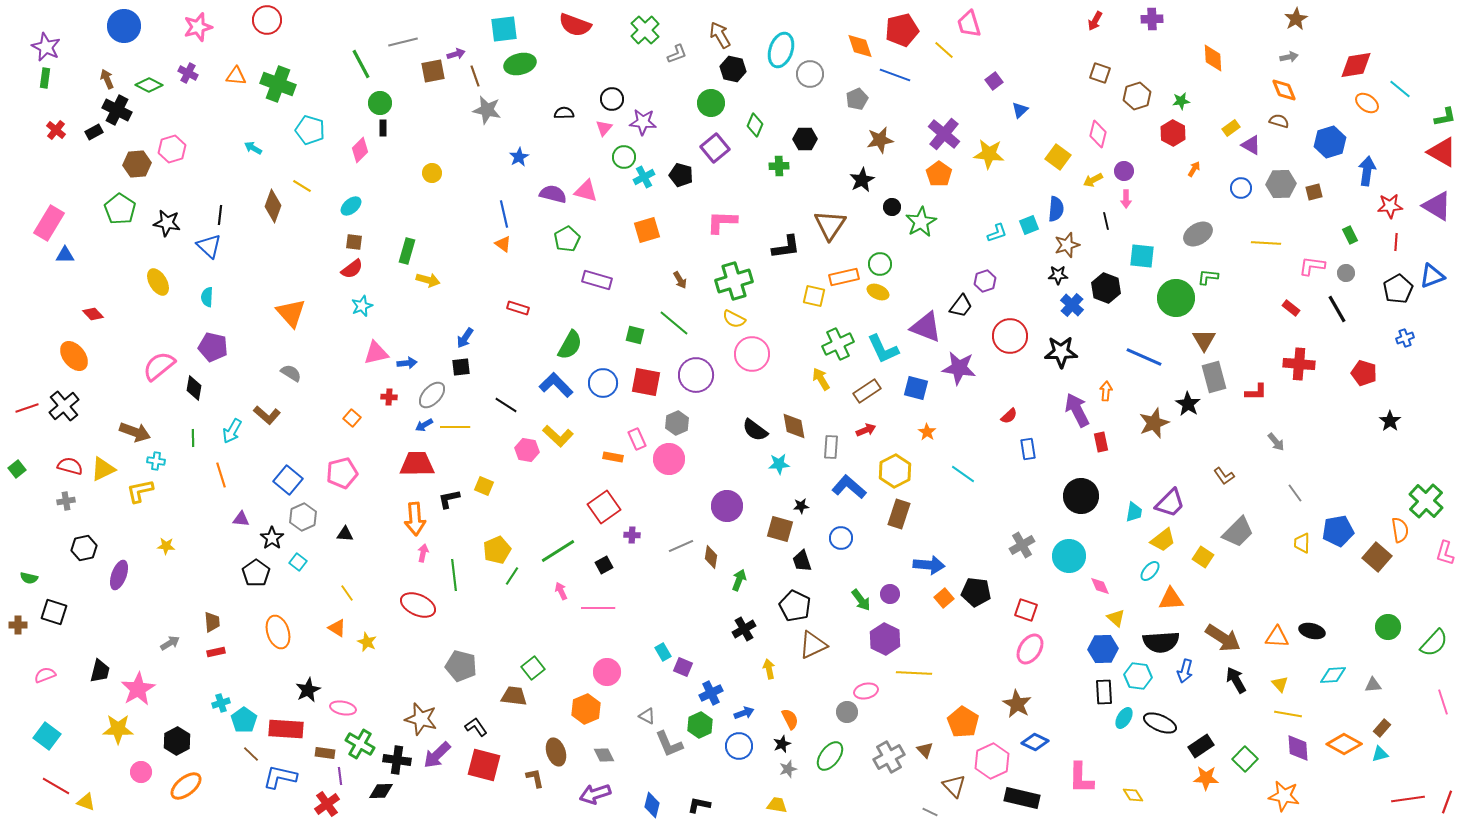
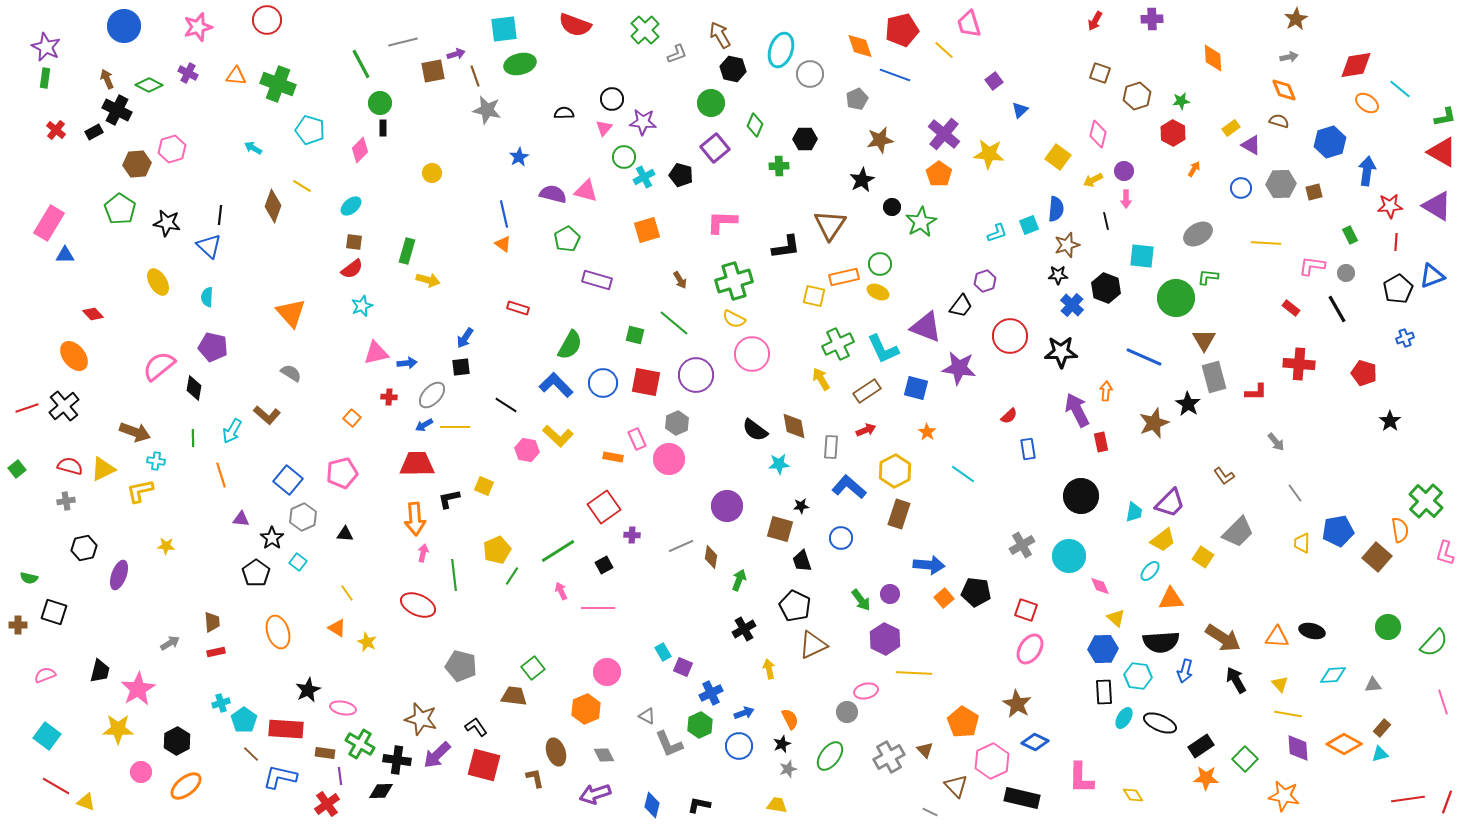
brown triangle at (954, 786): moved 2 px right
